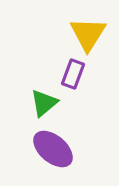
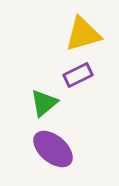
yellow triangle: moved 5 px left; rotated 42 degrees clockwise
purple rectangle: moved 5 px right, 1 px down; rotated 44 degrees clockwise
